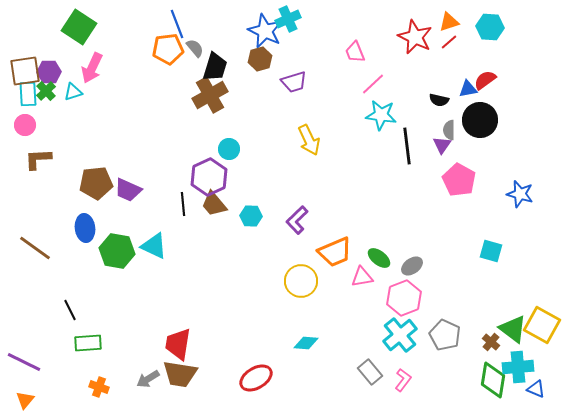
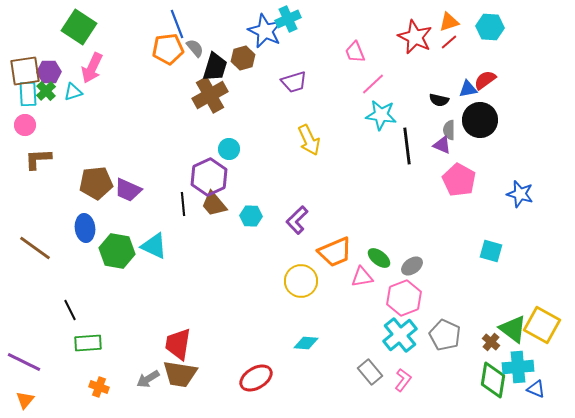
brown hexagon at (260, 59): moved 17 px left, 1 px up
purple triangle at (442, 145): rotated 42 degrees counterclockwise
